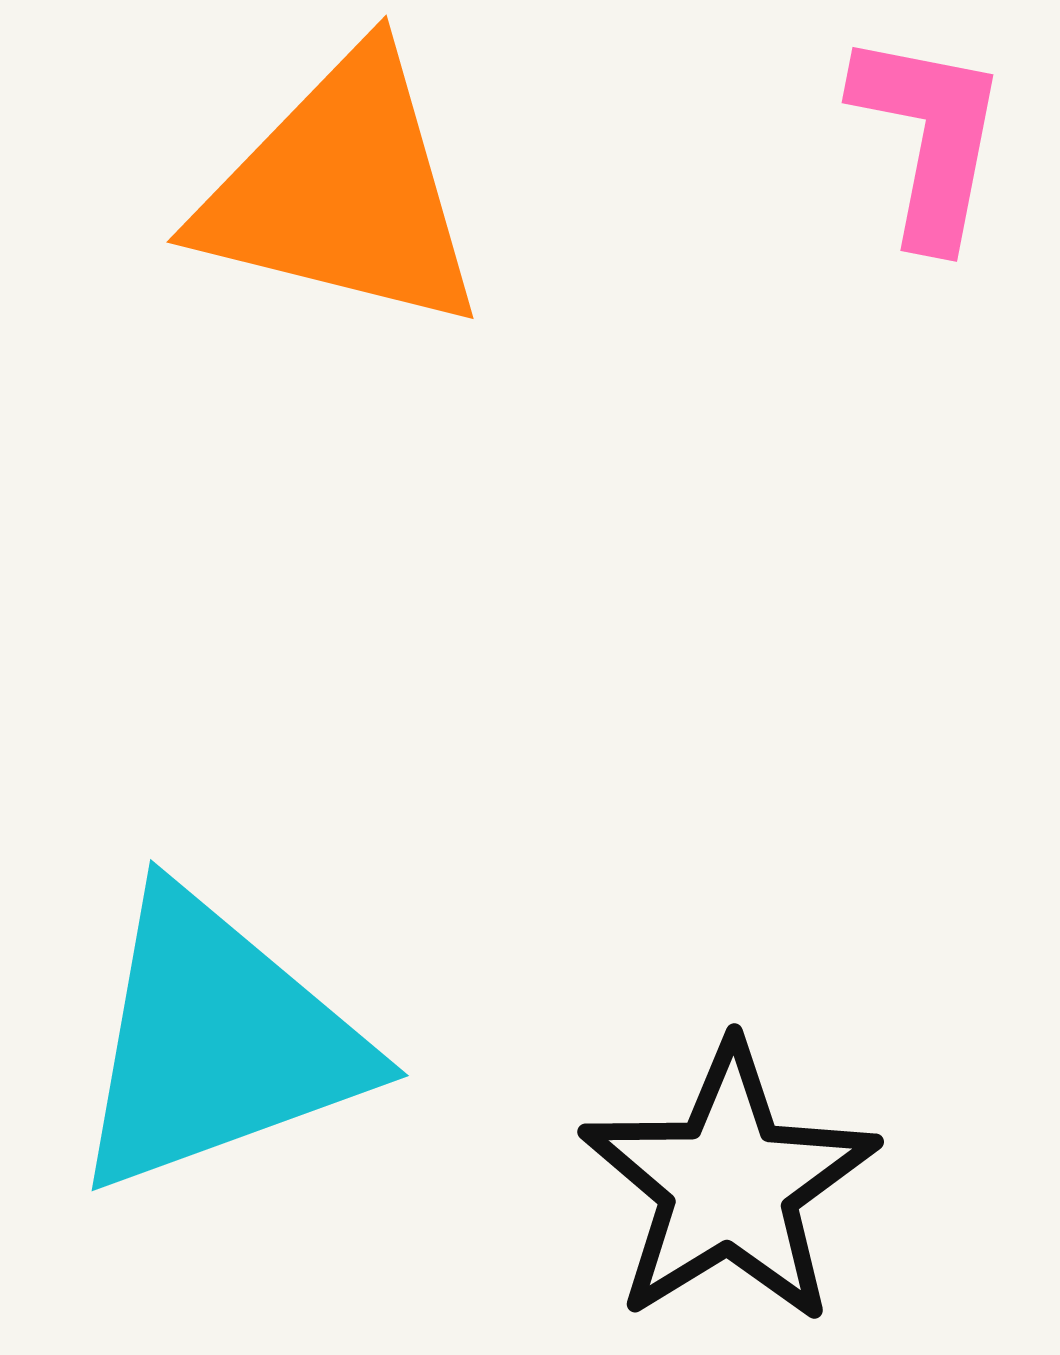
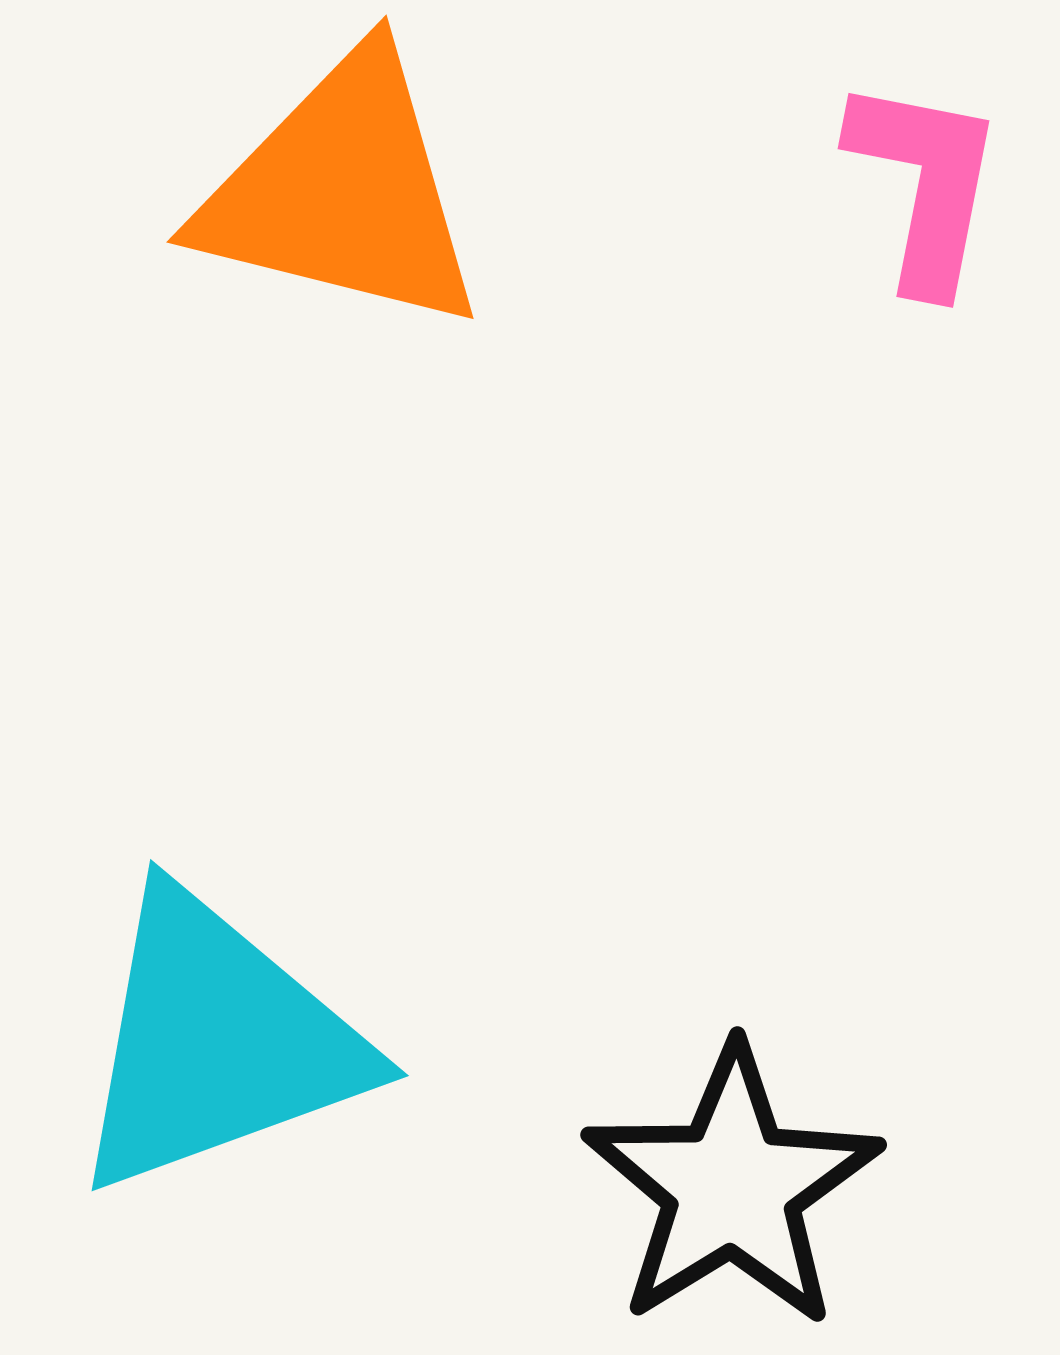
pink L-shape: moved 4 px left, 46 px down
black star: moved 3 px right, 3 px down
